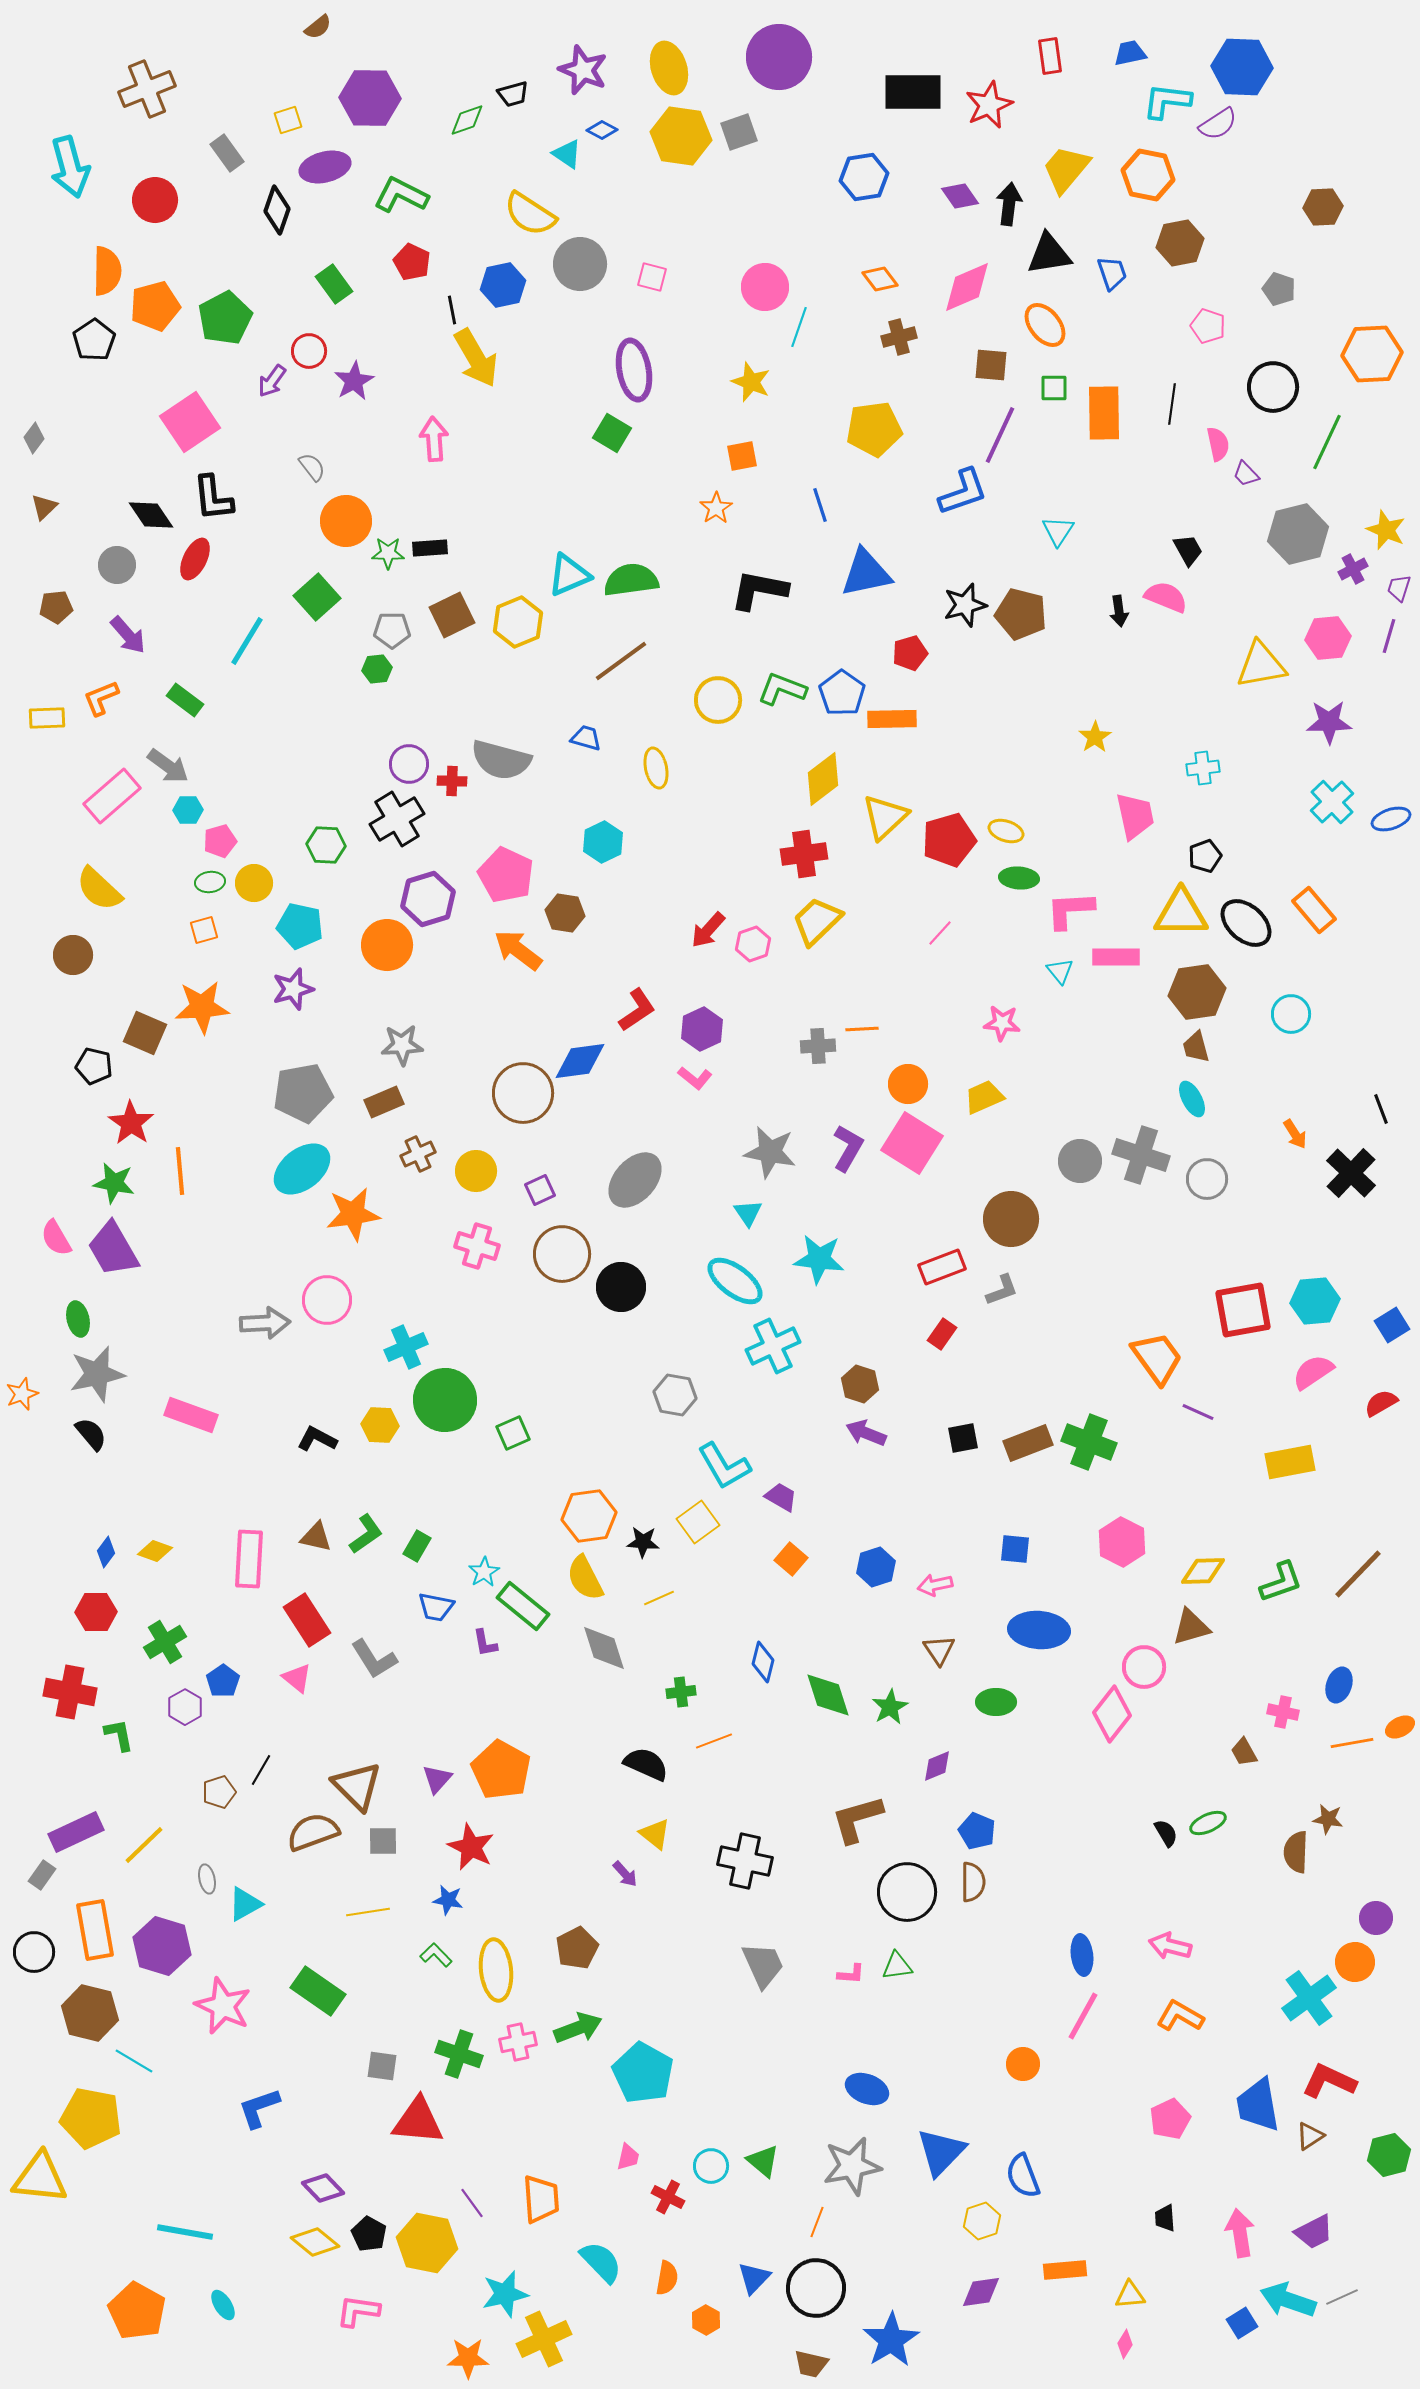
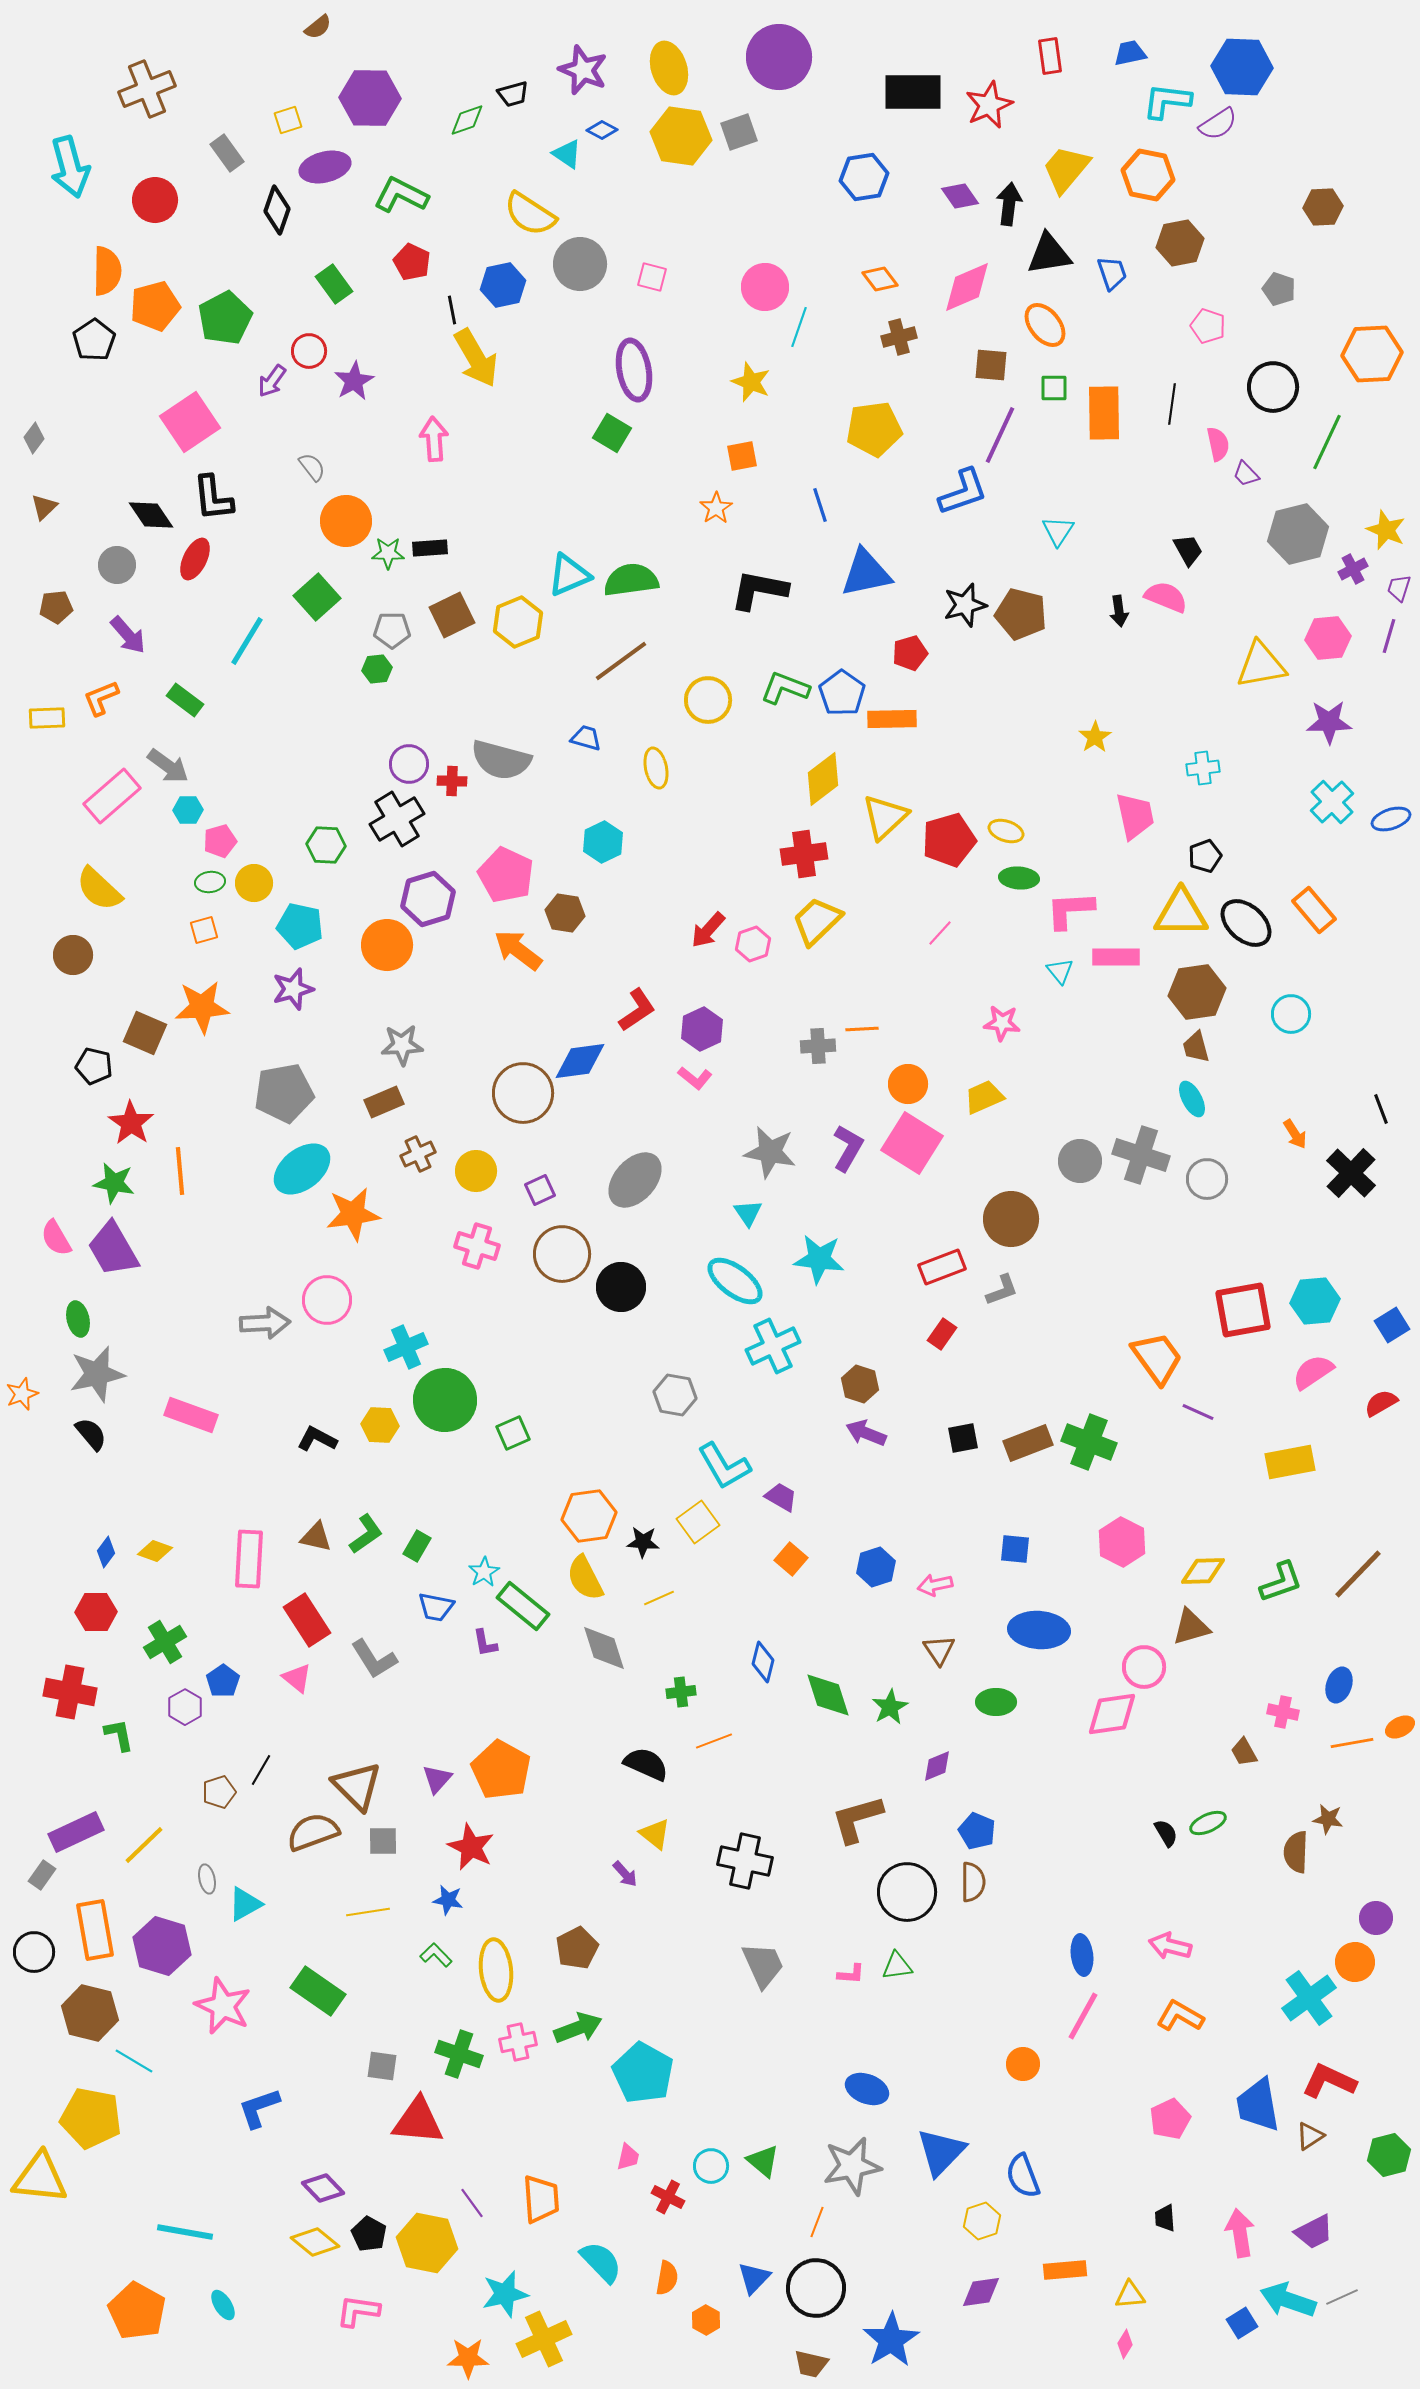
green L-shape at (782, 689): moved 3 px right, 1 px up
yellow circle at (718, 700): moved 10 px left
gray pentagon at (303, 1093): moved 19 px left
pink diamond at (1112, 1714): rotated 44 degrees clockwise
